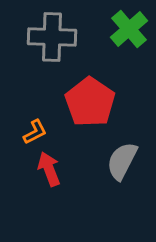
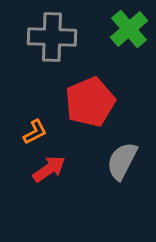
red pentagon: rotated 15 degrees clockwise
red arrow: rotated 76 degrees clockwise
